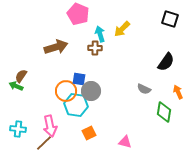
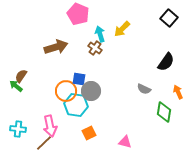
black square: moved 1 px left, 1 px up; rotated 24 degrees clockwise
brown cross: rotated 32 degrees clockwise
green arrow: rotated 16 degrees clockwise
